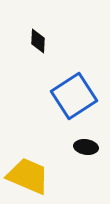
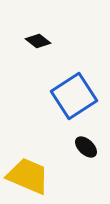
black diamond: rotated 55 degrees counterclockwise
black ellipse: rotated 35 degrees clockwise
